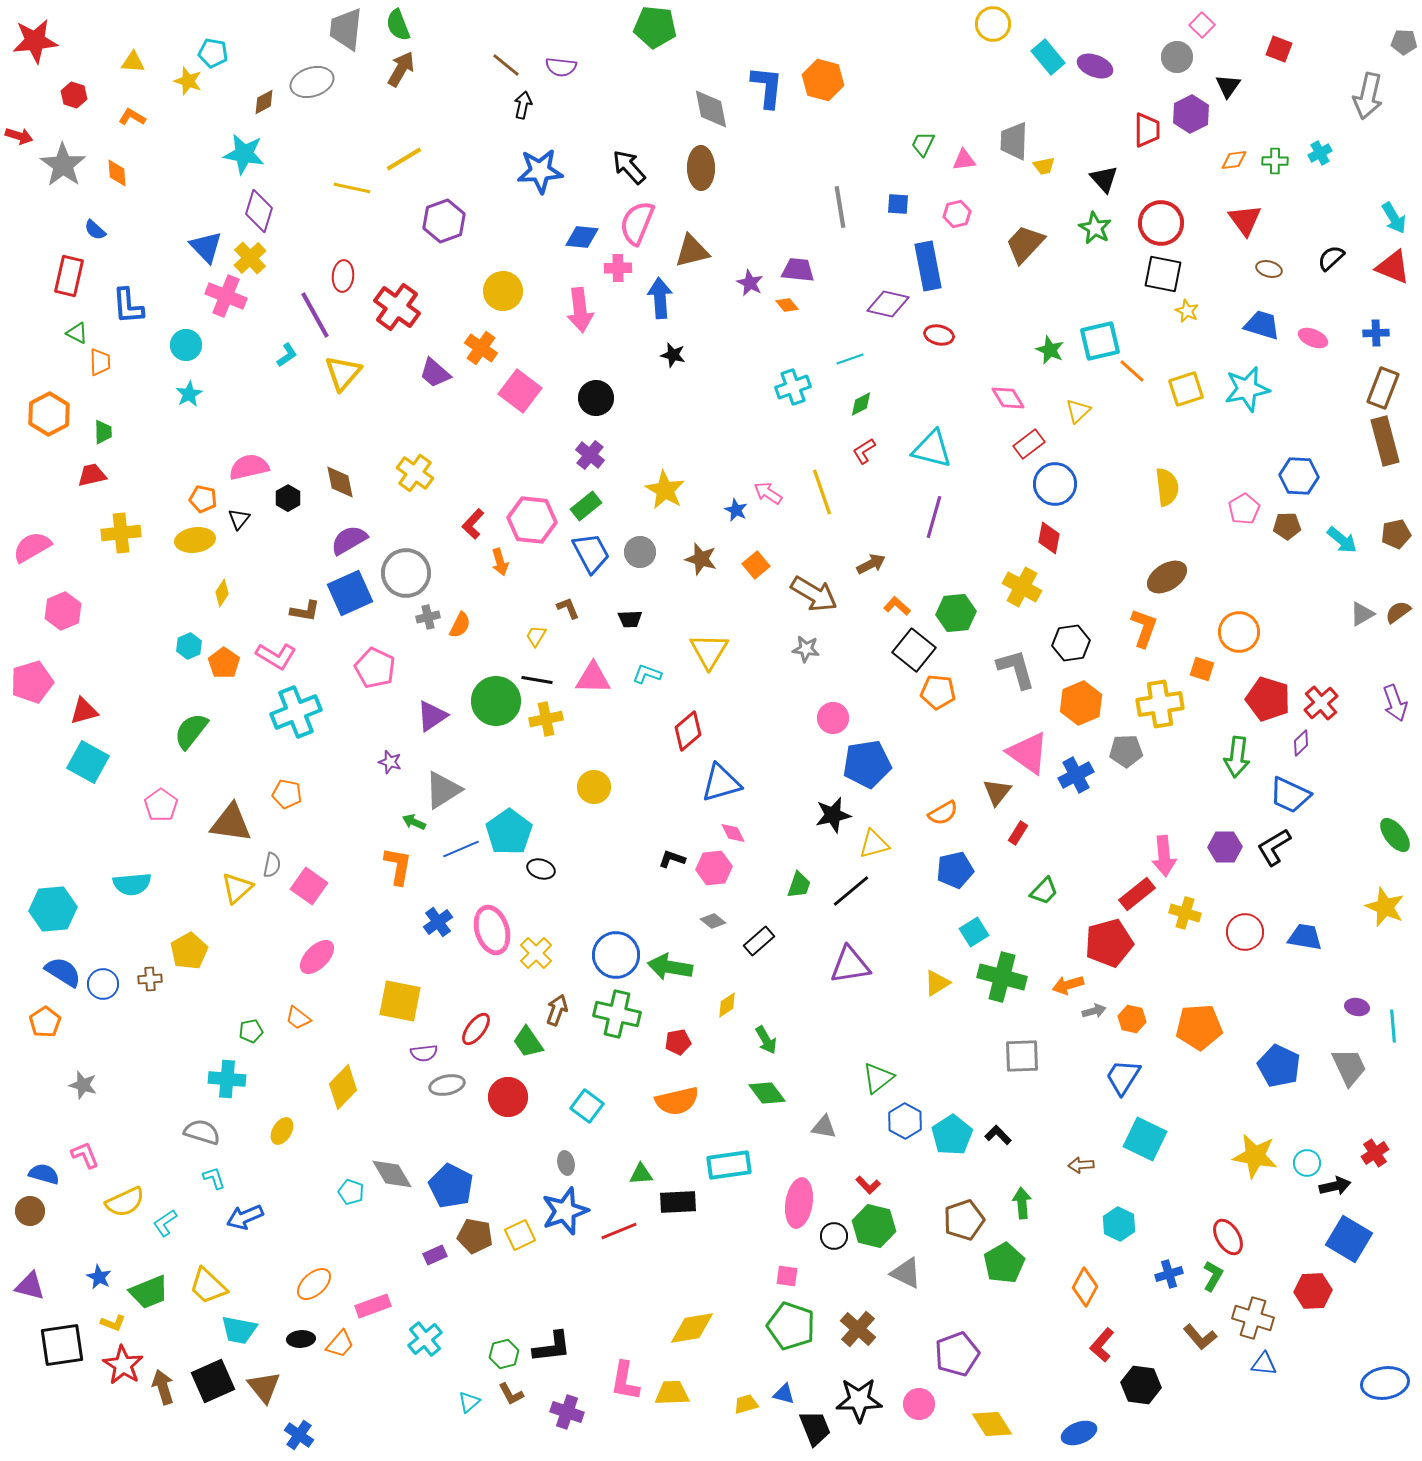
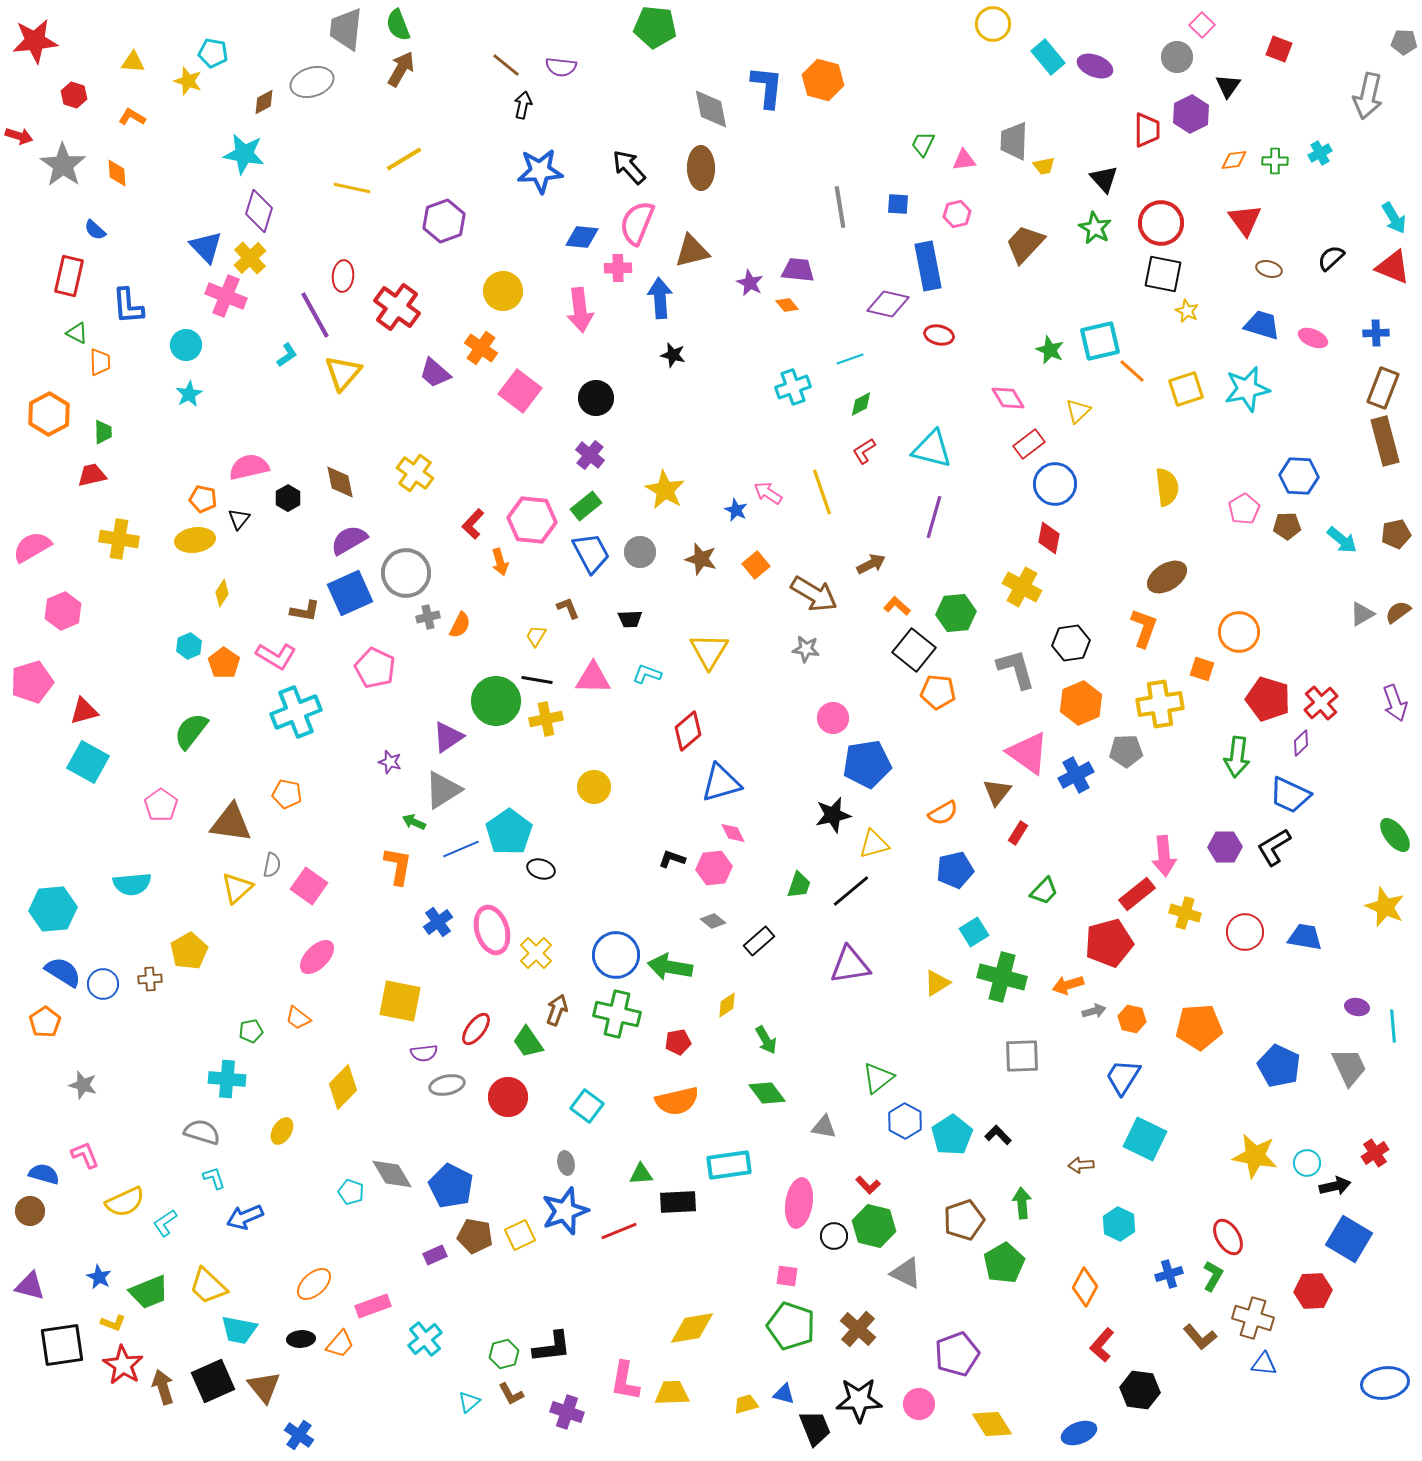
yellow cross at (121, 533): moved 2 px left, 6 px down; rotated 15 degrees clockwise
purple triangle at (432, 716): moved 16 px right, 21 px down
black hexagon at (1141, 1385): moved 1 px left, 5 px down
